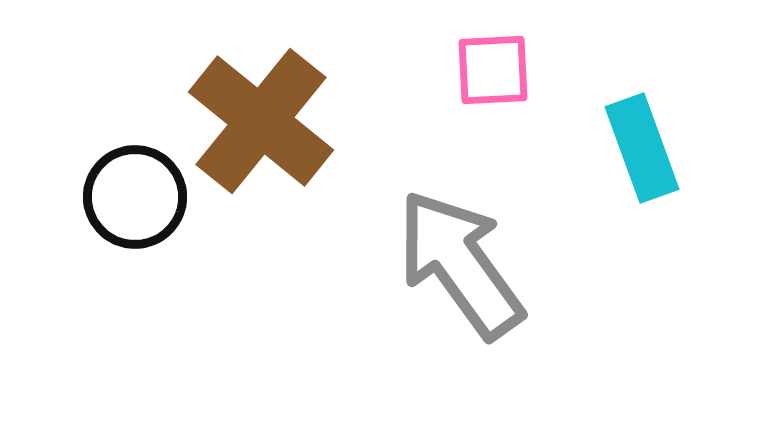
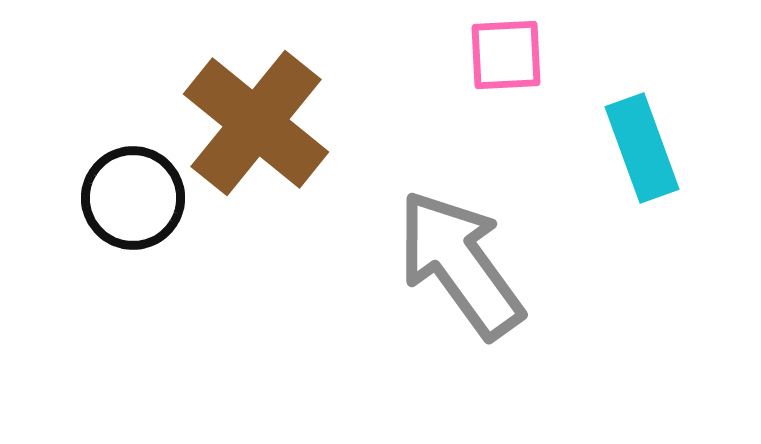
pink square: moved 13 px right, 15 px up
brown cross: moved 5 px left, 2 px down
black circle: moved 2 px left, 1 px down
